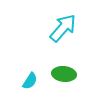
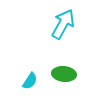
cyan arrow: moved 4 px up; rotated 12 degrees counterclockwise
